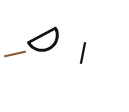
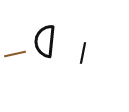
black semicircle: rotated 124 degrees clockwise
